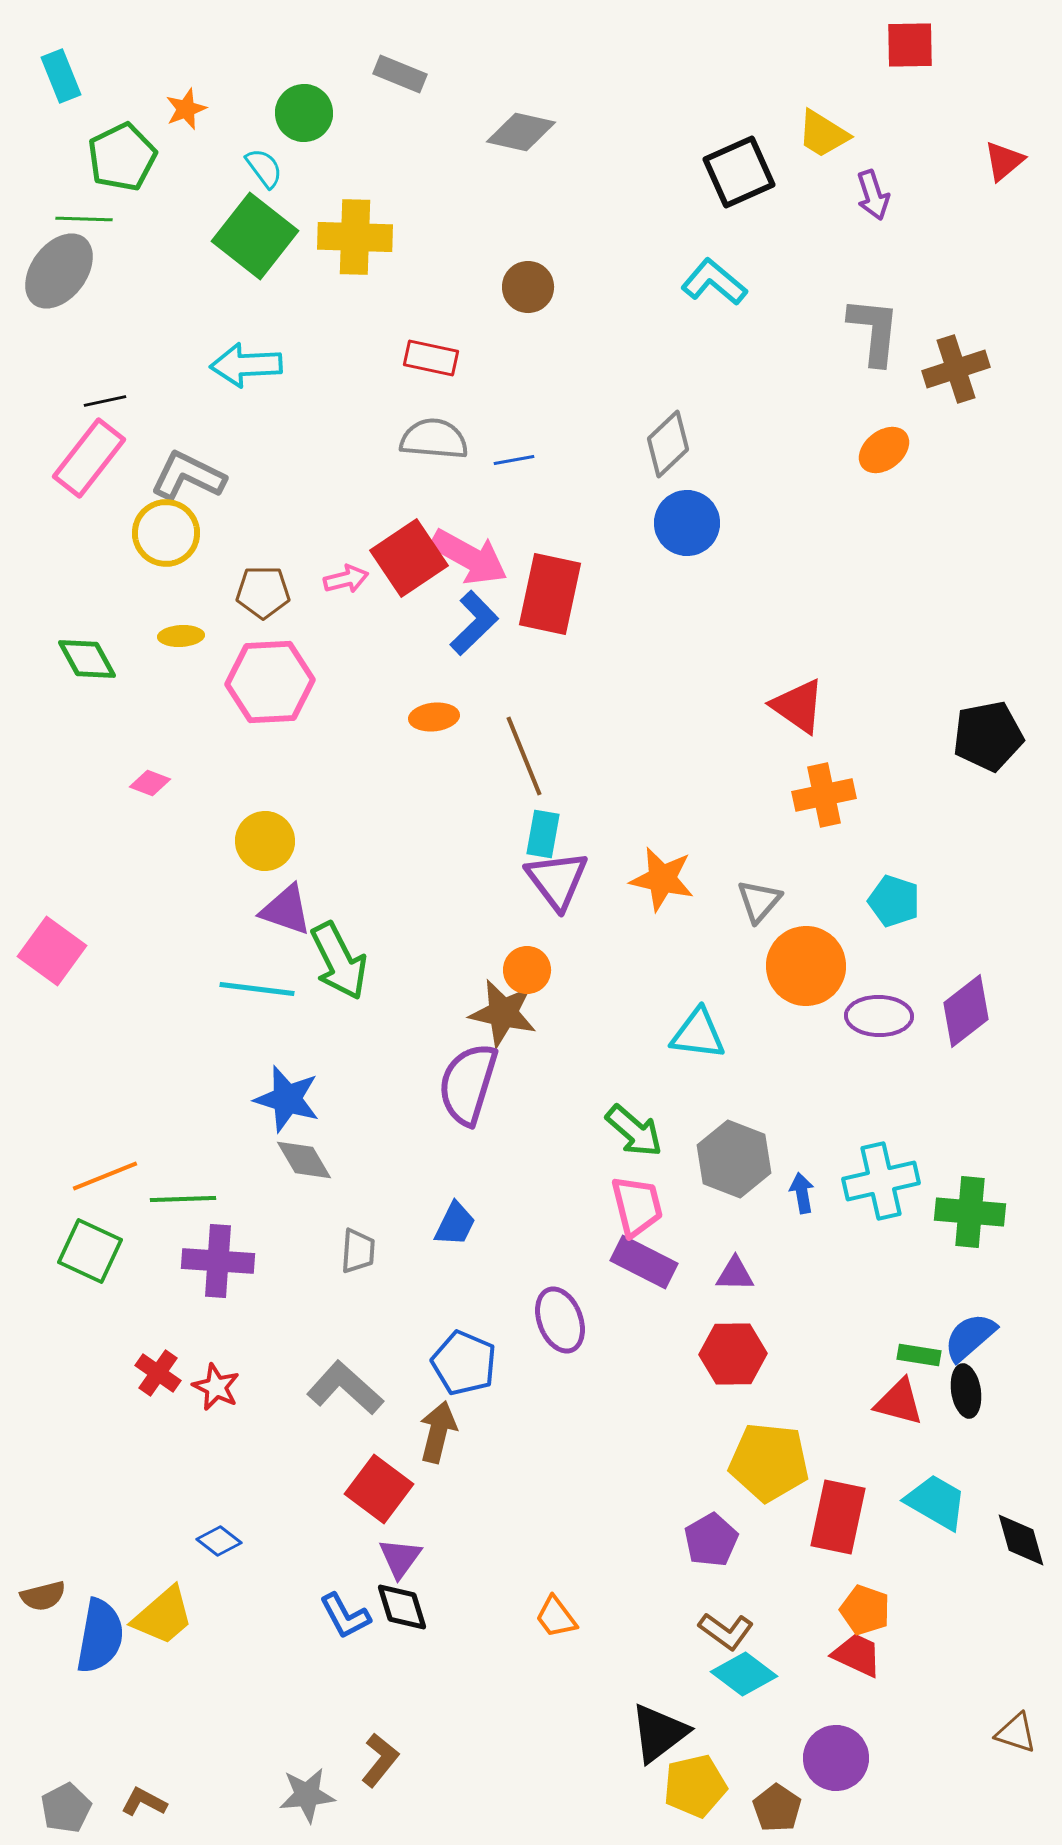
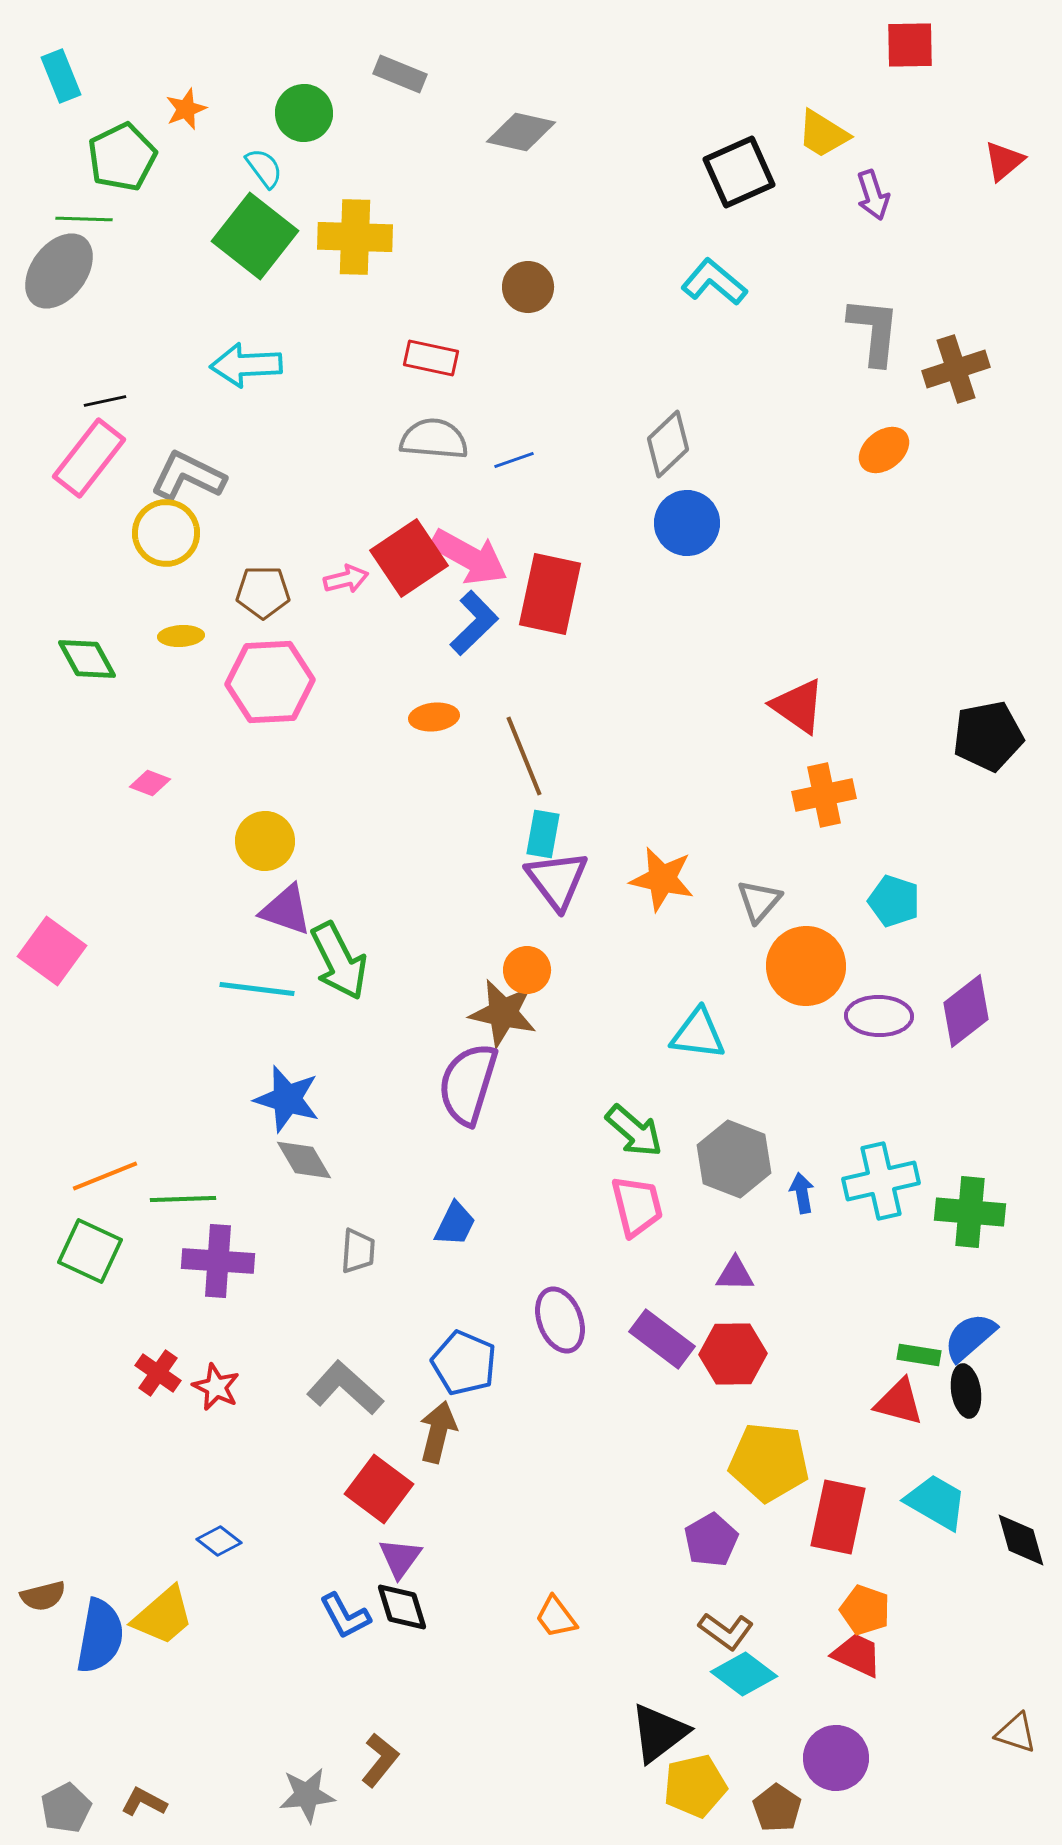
blue line at (514, 460): rotated 9 degrees counterclockwise
purple rectangle at (644, 1262): moved 18 px right, 77 px down; rotated 10 degrees clockwise
